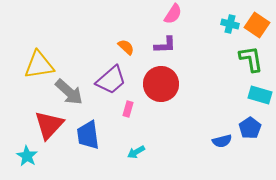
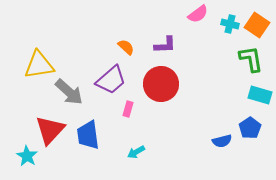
pink semicircle: moved 25 px right; rotated 20 degrees clockwise
red triangle: moved 1 px right, 5 px down
